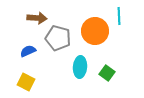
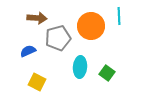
orange circle: moved 4 px left, 5 px up
gray pentagon: rotated 30 degrees counterclockwise
yellow square: moved 11 px right
